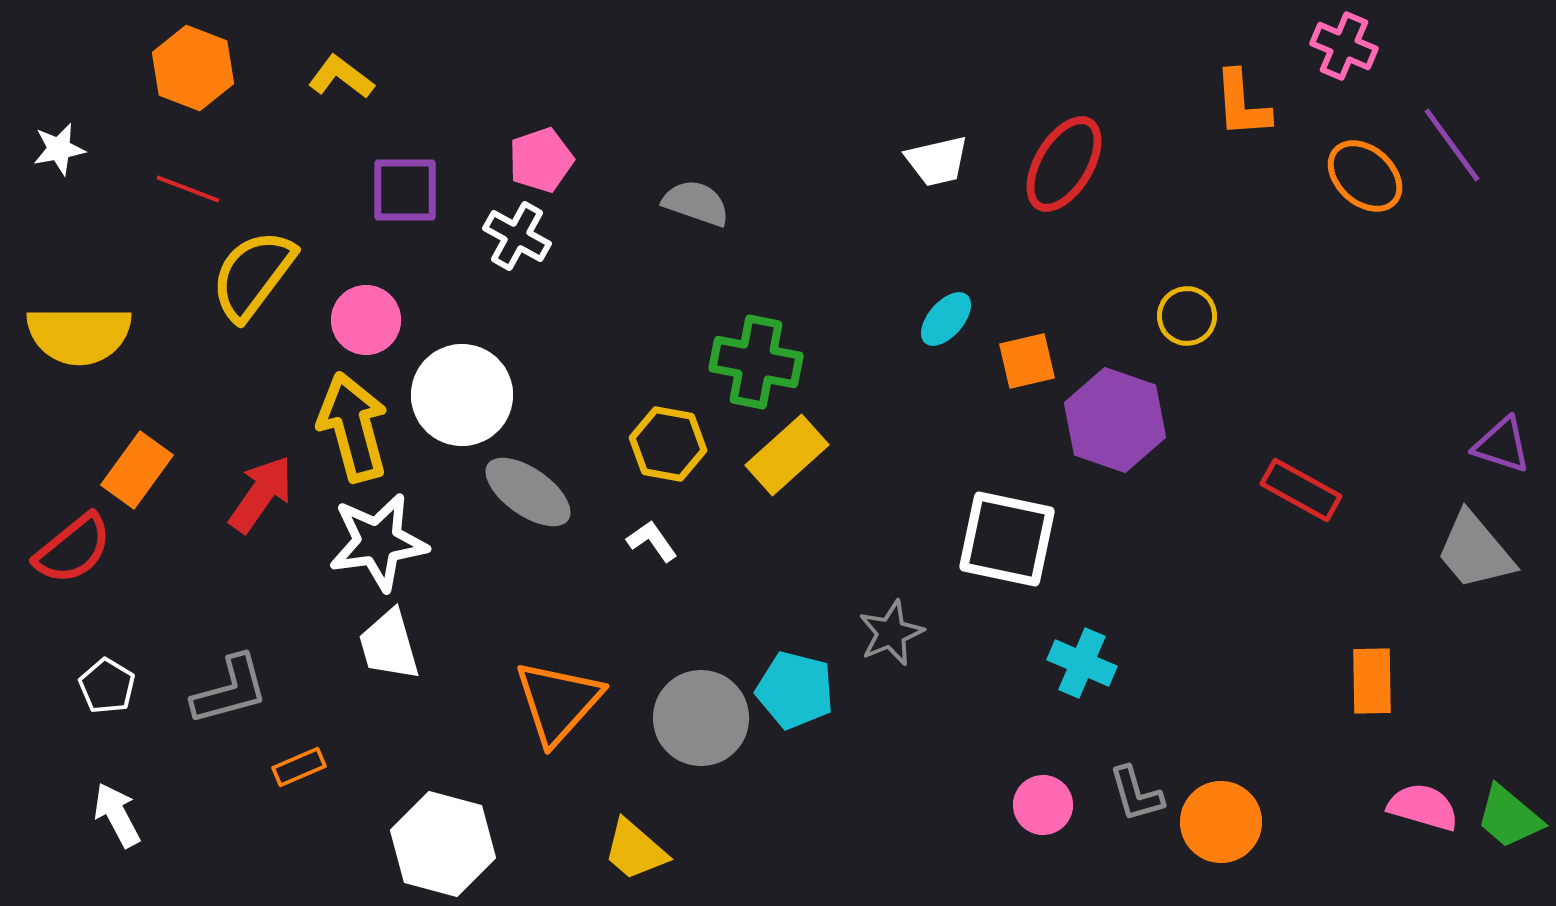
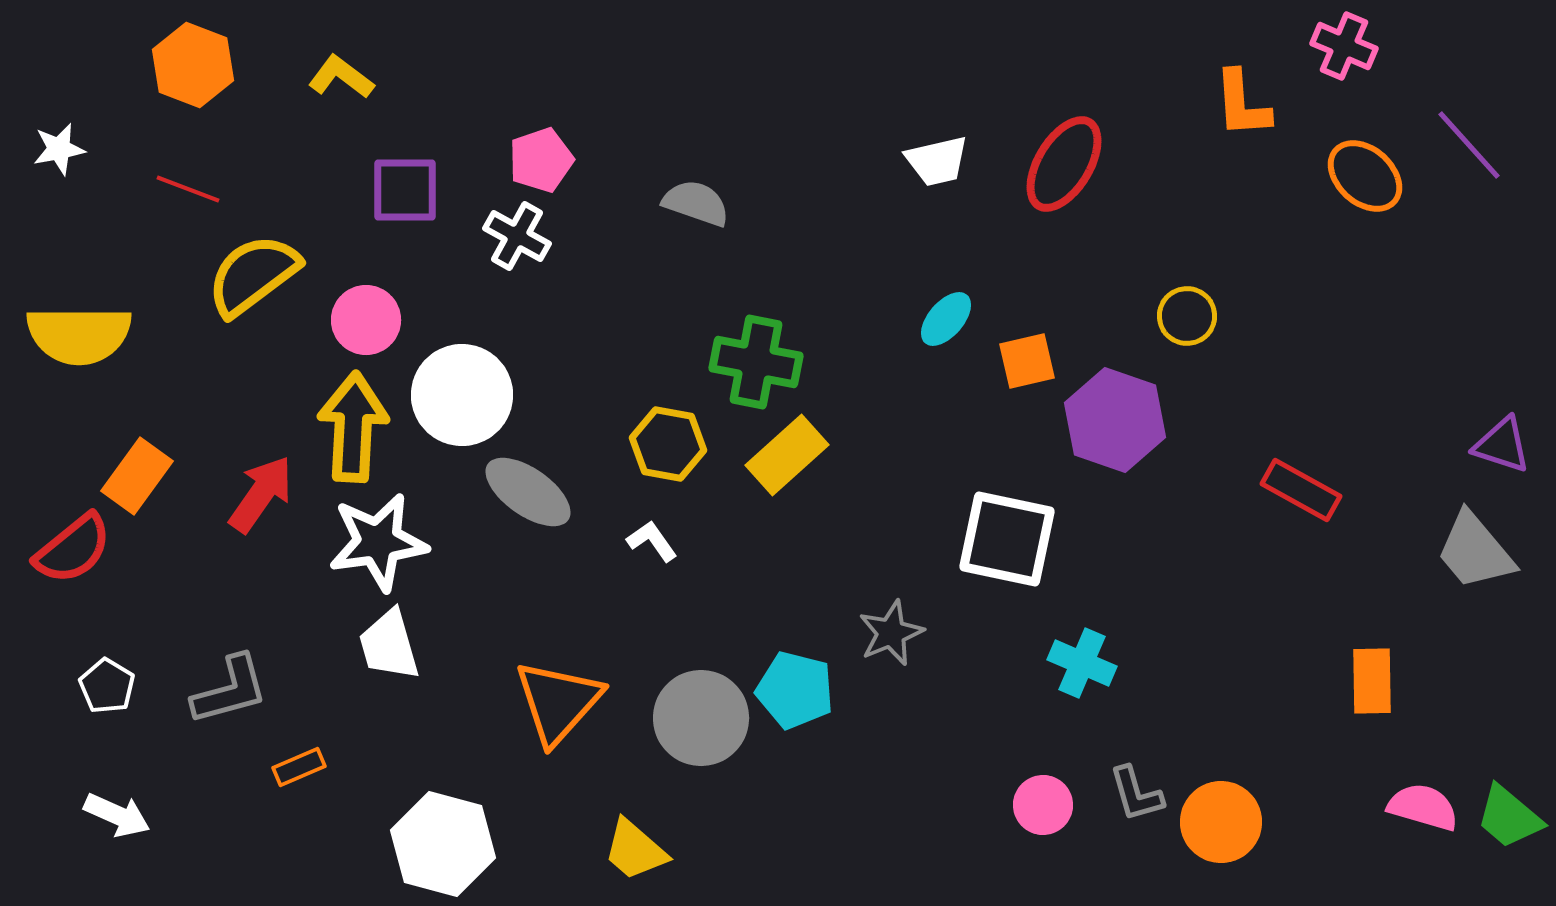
orange hexagon at (193, 68): moved 3 px up
purple line at (1452, 145): moved 17 px right; rotated 6 degrees counterclockwise
yellow semicircle at (253, 275): rotated 16 degrees clockwise
yellow arrow at (353, 427): rotated 18 degrees clockwise
orange rectangle at (137, 470): moved 6 px down
white arrow at (117, 815): rotated 142 degrees clockwise
